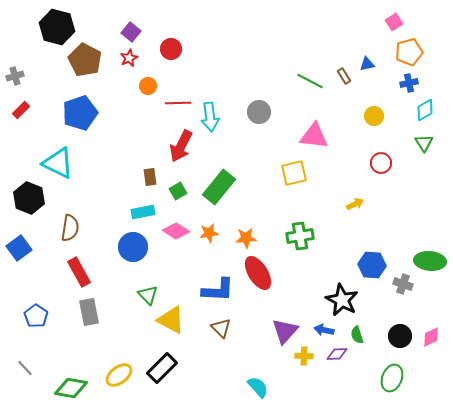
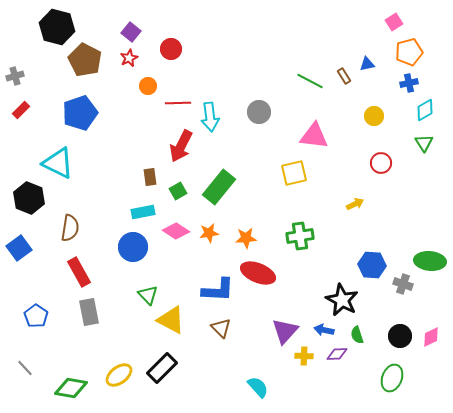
red ellipse at (258, 273): rotated 36 degrees counterclockwise
